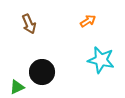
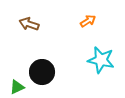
brown arrow: rotated 132 degrees clockwise
